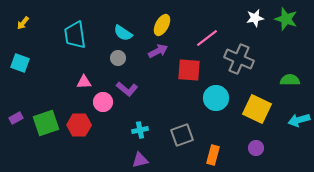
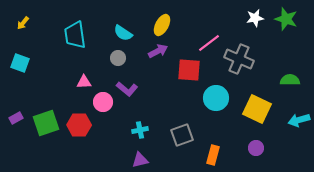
pink line: moved 2 px right, 5 px down
